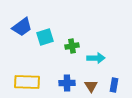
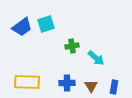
cyan square: moved 1 px right, 13 px up
cyan arrow: rotated 42 degrees clockwise
blue rectangle: moved 2 px down
